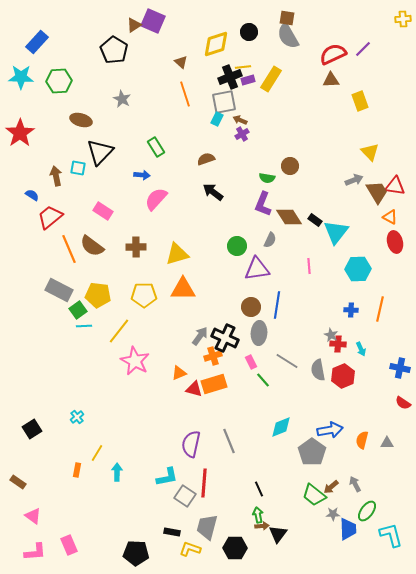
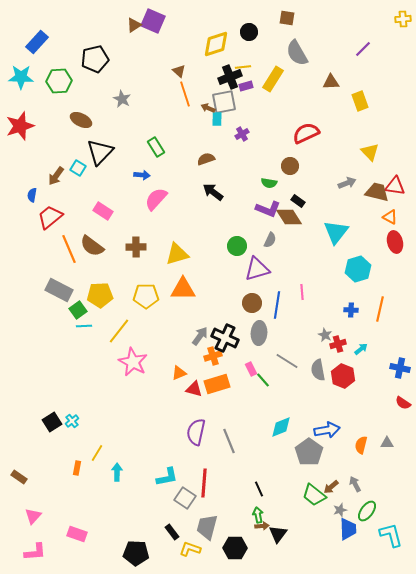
gray semicircle at (288, 36): moved 9 px right, 17 px down
black pentagon at (114, 50): moved 19 px left, 9 px down; rotated 28 degrees clockwise
red semicircle at (333, 54): moved 27 px left, 79 px down
brown triangle at (181, 62): moved 2 px left, 9 px down
yellow rectangle at (271, 79): moved 2 px right
purple rectangle at (248, 80): moved 2 px left, 6 px down
brown triangle at (331, 80): moved 2 px down
cyan rectangle at (217, 119): rotated 24 degrees counterclockwise
brown ellipse at (81, 120): rotated 10 degrees clockwise
brown arrow at (240, 120): moved 32 px left, 12 px up
red star at (20, 133): moved 7 px up; rotated 16 degrees clockwise
cyan square at (78, 168): rotated 21 degrees clockwise
brown arrow at (56, 176): rotated 132 degrees counterclockwise
green semicircle at (267, 178): moved 2 px right, 5 px down
gray arrow at (354, 180): moved 7 px left, 3 px down
brown trapezoid at (377, 192): rotated 45 degrees counterclockwise
blue semicircle at (32, 195): rotated 112 degrees counterclockwise
purple L-shape at (263, 204): moved 5 px right, 5 px down; rotated 90 degrees counterclockwise
black rectangle at (315, 220): moved 17 px left, 19 px up
pink line at (309, 266): moved 7 px left, 26 px down
purple triangle at (257, 269): rotated 8 degrees counterclockwise
cyan hexagon at (358, 269): rotated 15 degrees counterclockwise
yellow pentagon at (98, 295): moved 2 px right; rotated 10 degrees counterclockwise
yellow pentagon at (144, 295): moved 2 px right, 1 px down
brown circle at (251, 307): moved 1 px right, 4 px up
gray star at (331, 335): moved 6 px left
red cross at (338, 344): rotated 21 degrees counterclockwise
cyan arrow at (361, 349): rotated 104 degrees counterclockwise
pink star at (135, 361): moved 2 px left, 1 px down
pink rectangle at (251, 362): moved 7 px down
red hexagon at (343, 376): rotated 15 degrees counterclockwise
orange rectangle at (214, 384): moved 3 px right
cyan cross at (77, 417): moved 5 px left, 4 px down
black square at (32, 429): moved 20 px right, 7 px up
blue arrow at (330, 430): moved 3 px left
orange semicircle at (362, 440): moved 1 px left, 5 px down
purple semicircle at (191, 444): moved 5 px right, 12 px up
gray pentagon at (312, 452): moved 3 px left
orange rectangle at (77, 470): moved 2 px up
brown rectangle at (18, 482): moved 1 px right, 5 px up
gray square at (185, 496): moved 2 px down
gray star at (333, 514): moved 7 px right, 4 px up; rotated 16 degrees counterclockwise
pink triangle at (33, 516): rotated 36 degrees clockwise
black rectangle at (172, 532): rotated 42 degrees clockwise
pink rectangle at (69, 545): moved 8 px right, 11 px up; rotated 48 degrees counterclockwise
